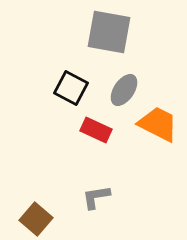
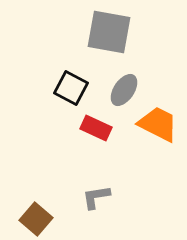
red rectangle: moved 2 px up
